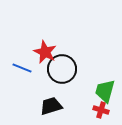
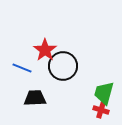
red star: moved 2 px up; rotated 10 degrees clockwise
black circle: moved 1 px right, 3 px up
green trapezoid: moved 1 px left, 2 px down
black trapezoid: moved 16 px left, 8 px up; rotated 15 degrees clockwise
